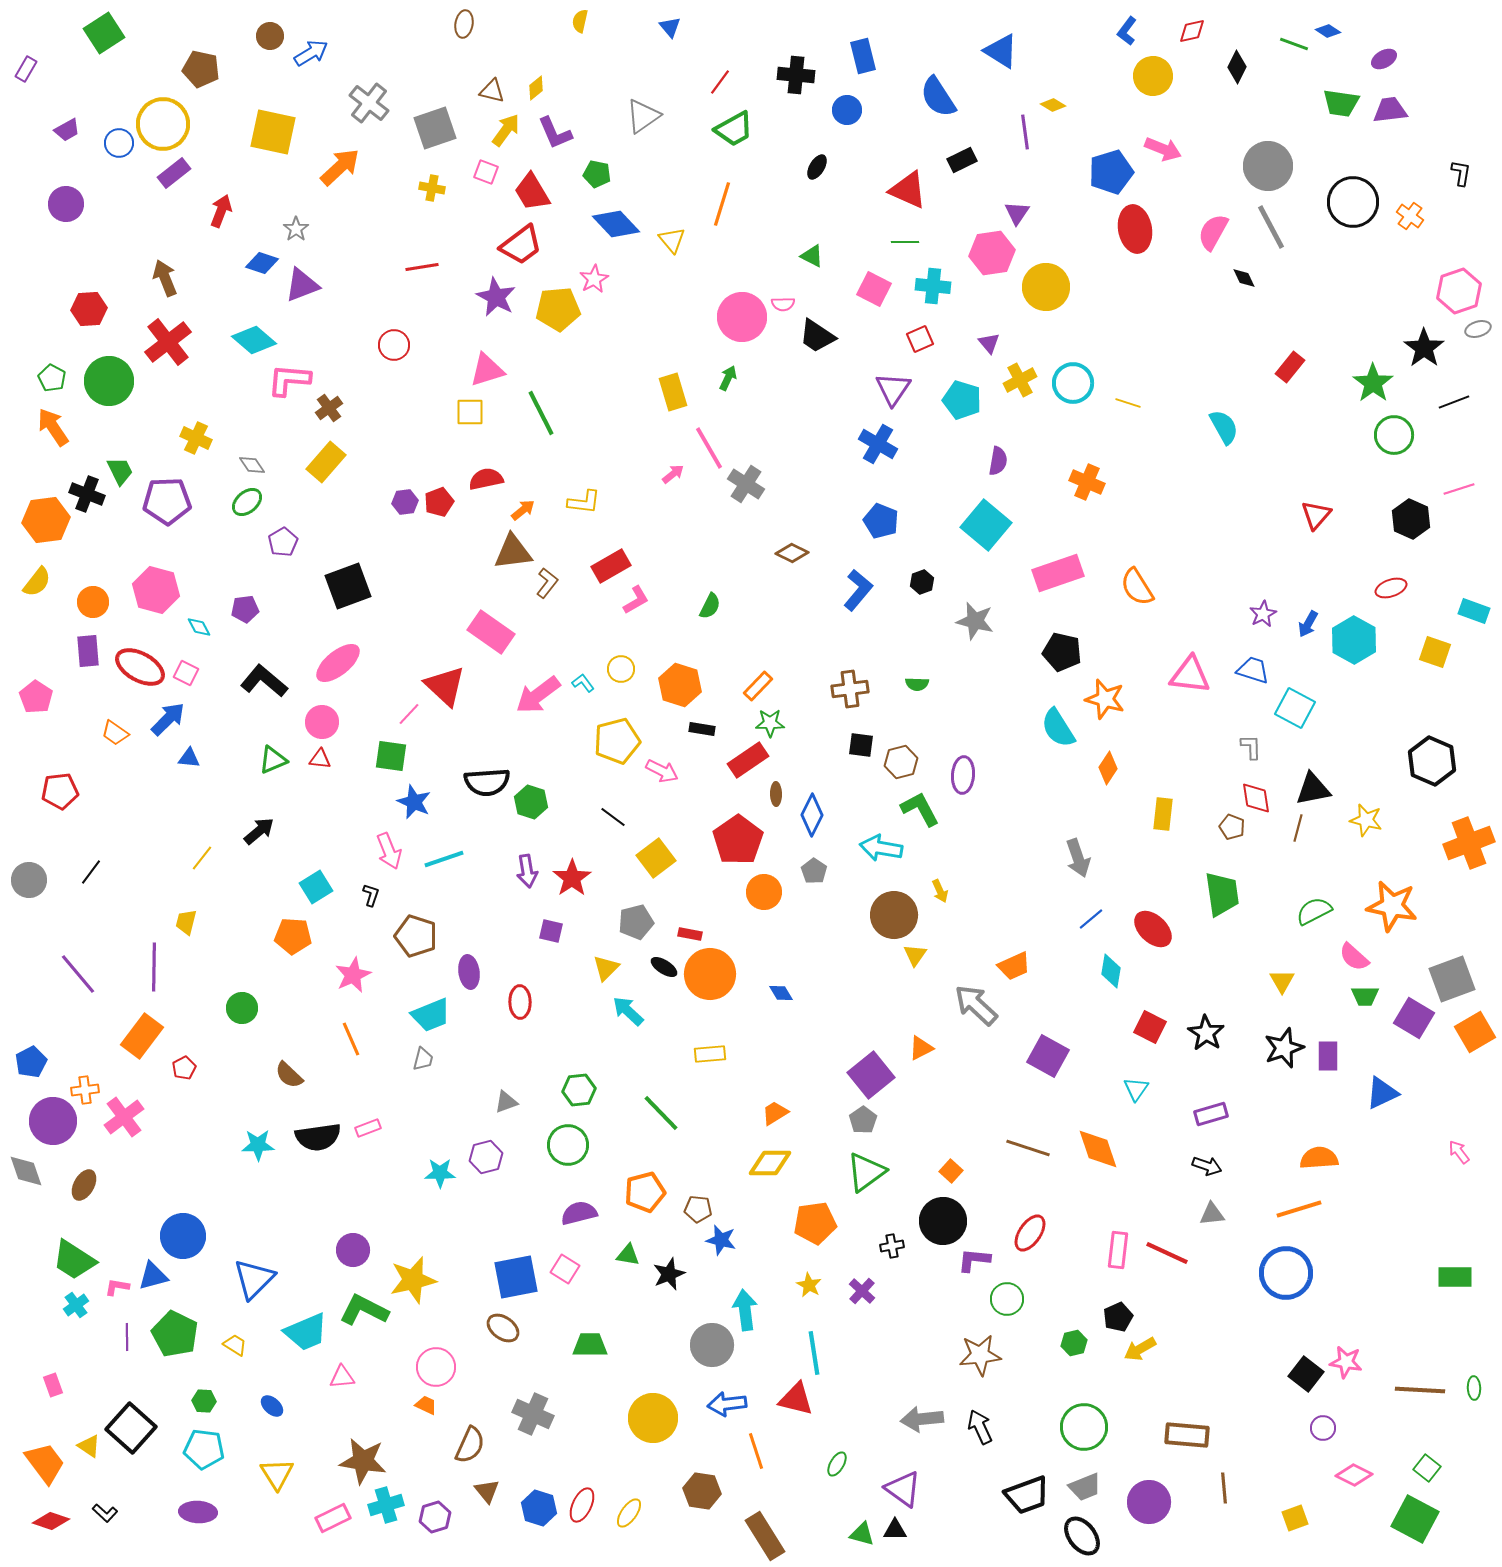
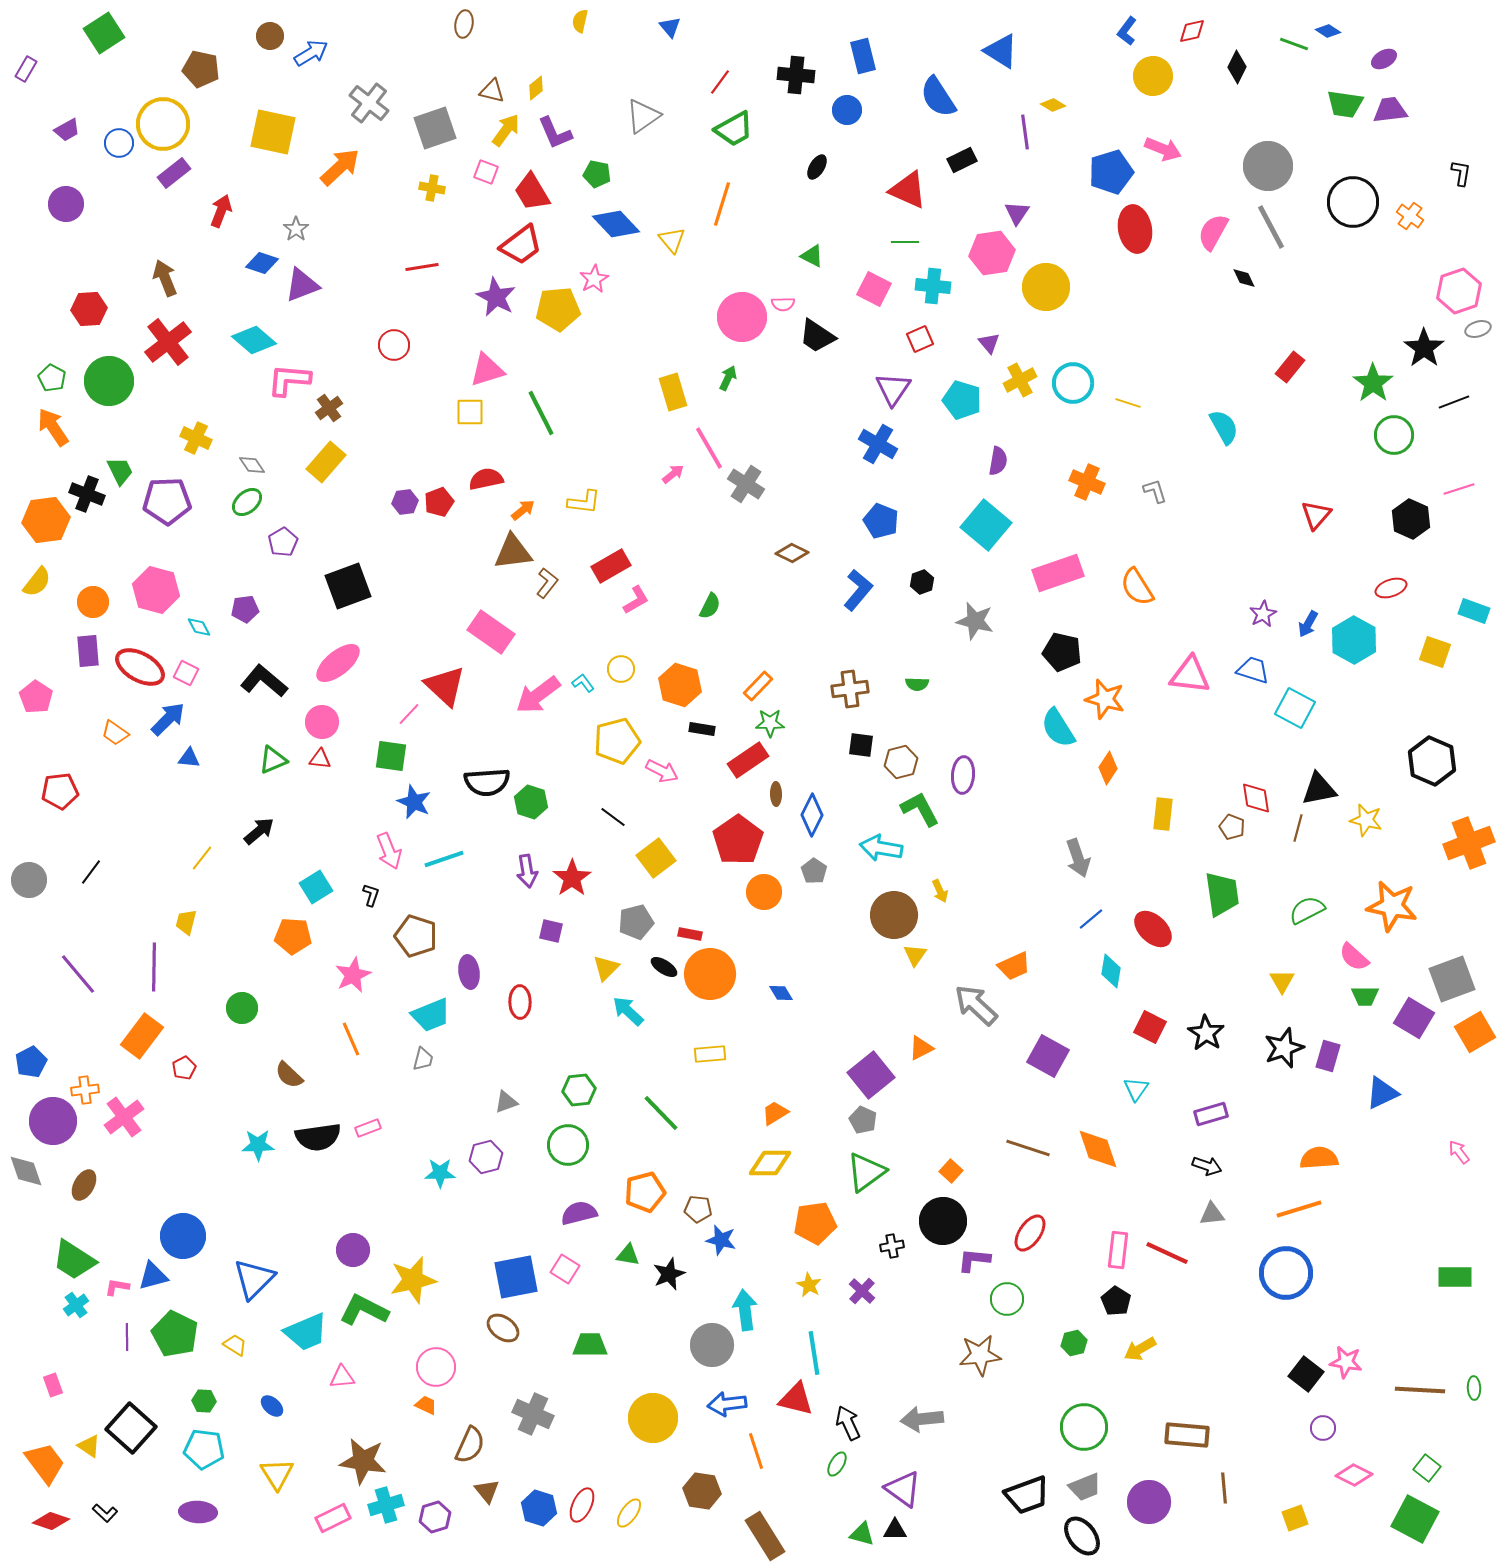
green trapezoid at (1341, 103): moved 4 px right, 1 px down
gray L-shape at (1251, 747): moved 96 px left, 256 px up; rotated 16 degrees counterclockwise
black triangle at (1313, 789): moved 6 px right
green semicircle at (1314, 911): moved 7 px left, 1 px up
purple rectangle at (1328, 1056): rotated 16 degrees clockwise
gray pentagon at (863, 1120): rotated 12 degrees counterclockwise
black pentagon at (1118, 1317): moved 2 px left, 16 px up; rotated 16 degrees counterclockwise
black arrow at (980, 1427): moved 132 px left, 4 px up
